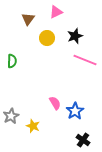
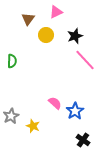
yellow circle: moved 1 px left, 3 px up
pink line: rotated 25 degrees clockwise
pink semicircle: rotated 16 degrees counterclockwise
